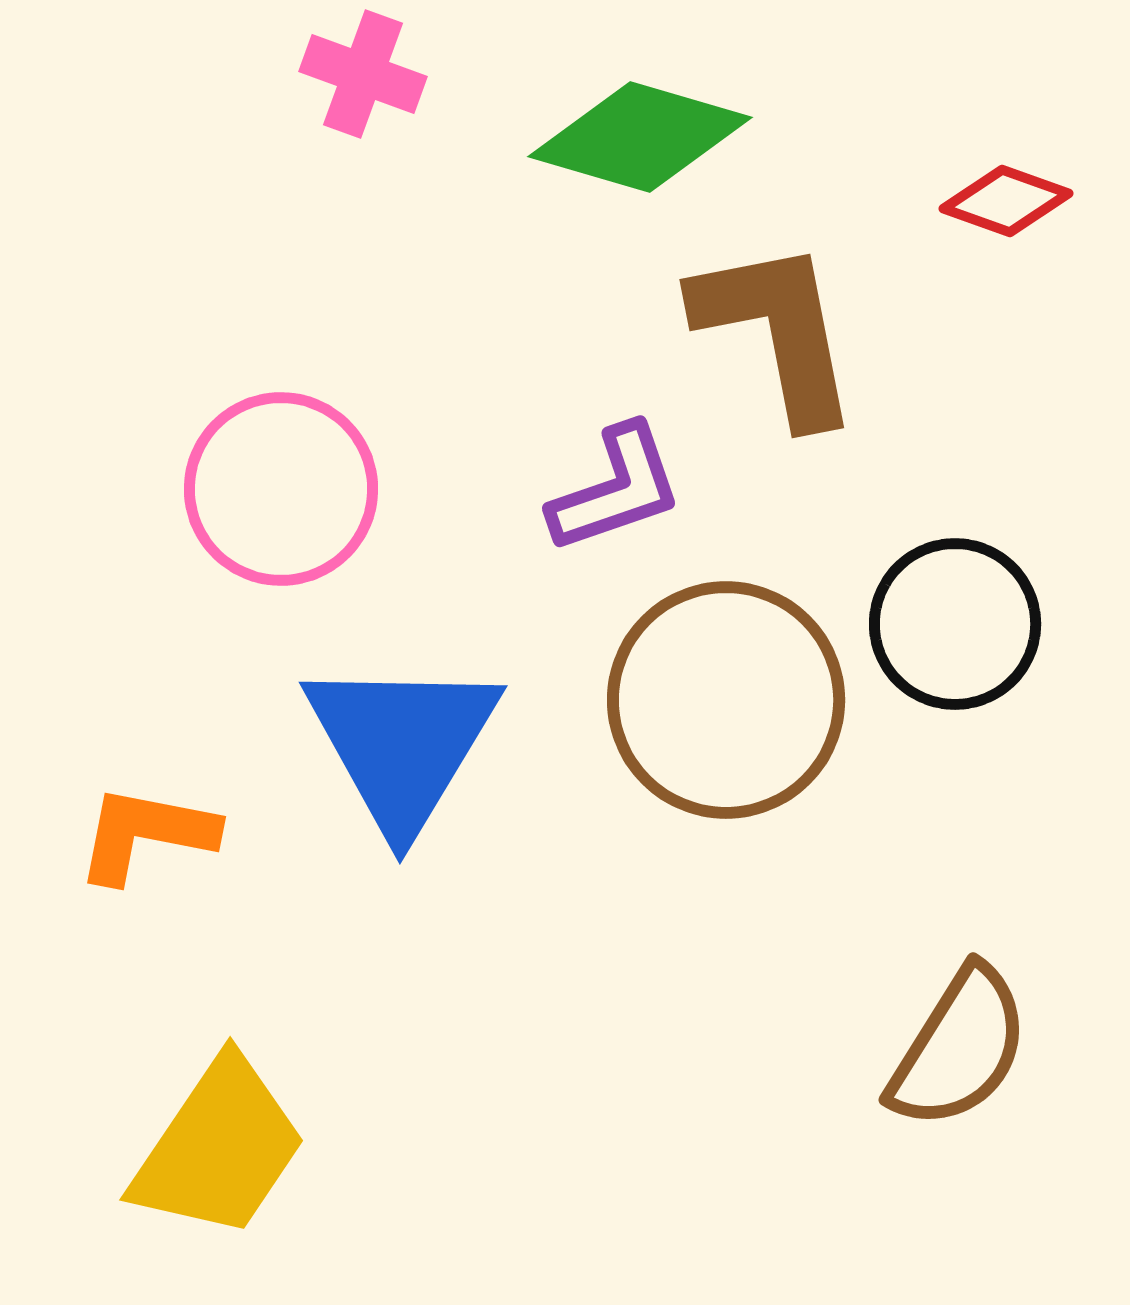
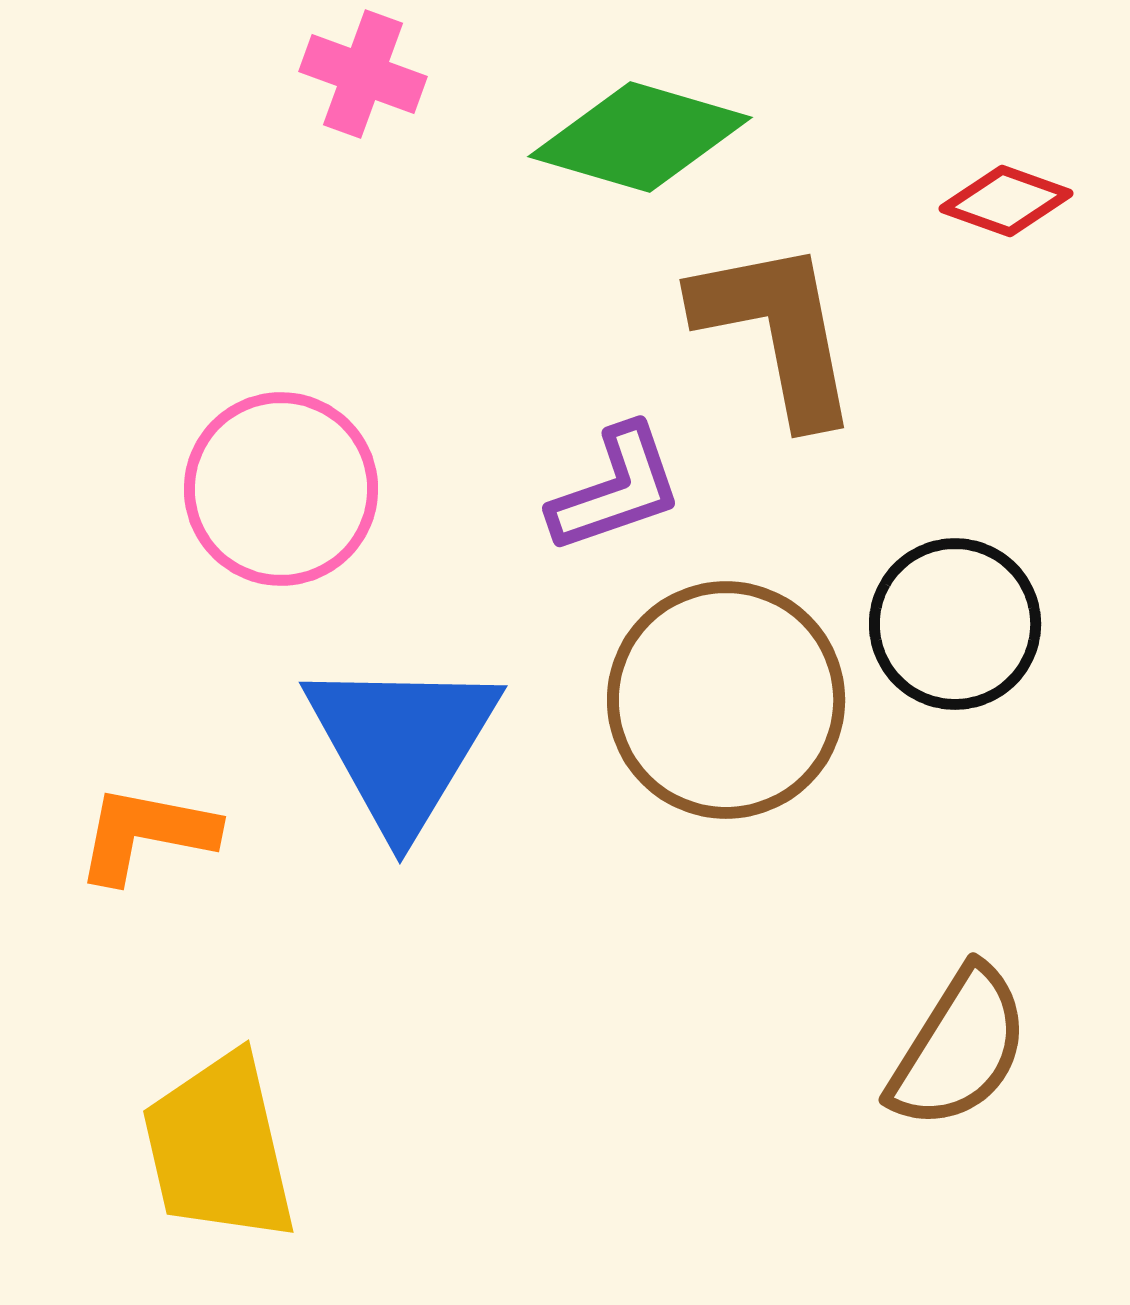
yellow trapezoid: rotated 133 degrees clockwise
